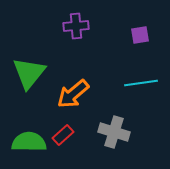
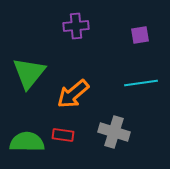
red rectangle: rotated 50 degrees clockwise
green semicircle: moved 2 px left
